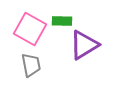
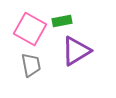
green rectangle: rotated 12 degrees counterclockwise
purple triangle: moved 8 px left, 6 px down
